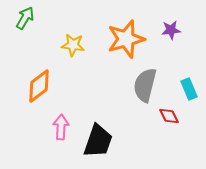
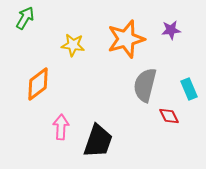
orange diamond: moved 1 px left, 2 px up
